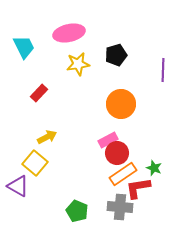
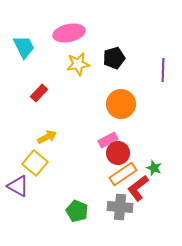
black pentagon: moved 2 px left, 3 px down
red circle: moved 1 px right
red L-shape: rotated 28 degrees counterclockwise
